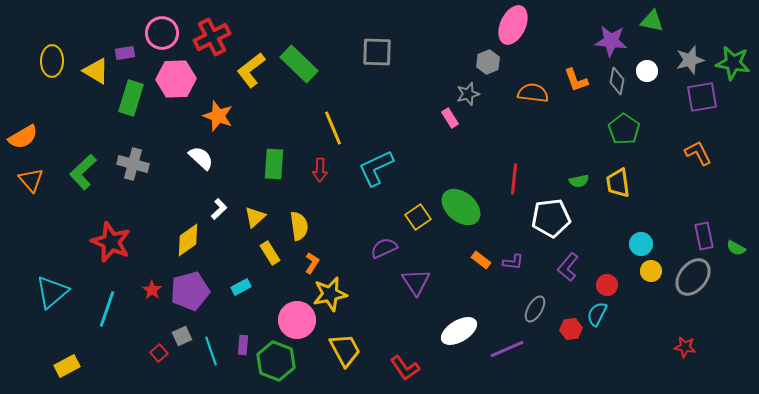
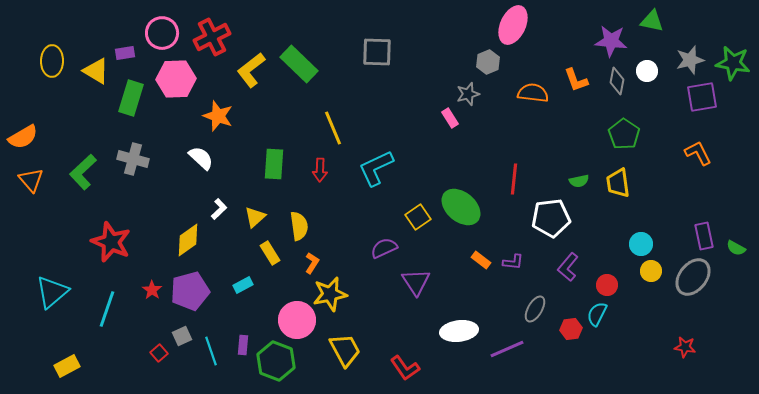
green pentagon at (624, 129): moved 5 px down
gray cross at (133, 164): moved 5 px up
cyan rectangle at (241, 287): moved 2 px right, 2 px up
white ellipse at (459, 331): rotated 24 degrees clockwise
